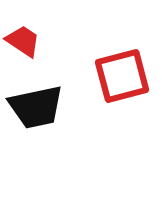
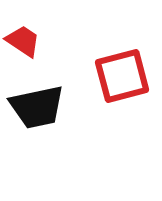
black trapezoid: moved 1 px right
